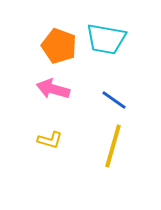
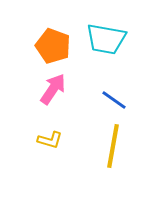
orange pentagon: moved 6 px left
pink arrow: rotated 108 degrees clockwise
yellow line: rotated 6 degrees counterclockwise
